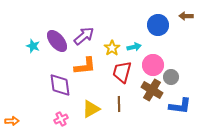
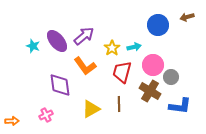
brown arrow: moved 1 px right, 1 px down; rotated 16 degrees counterclockwise
orange L-shape: rotated 60 degrees clockwise
brown cross: moved 2 px left, 1 px down
pink cross: moved 15 px left, 4 px up
